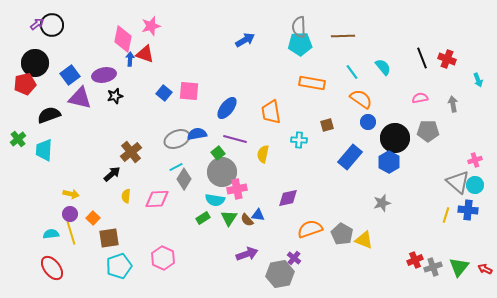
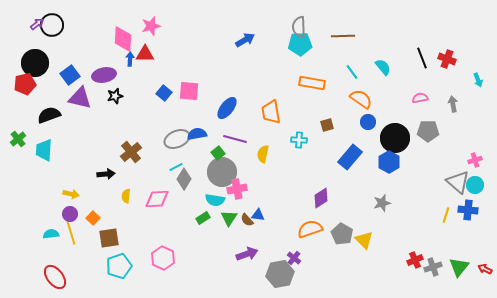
pink diamond at (123, 39): rotated 8 degrees counterclockwise
red triangle at (145, 54): rotated 18 degrees counterclockwise
black arrow at (112, 174): moved 6 px left; rotated 36 degrees clockwise
purple diamond at (288, 198): moved 33 px right; rotated 20 degrees counterclockwise
yellow triangle at (364, 240): rotated 24 degrees clockwise
red ellipse at (52, 268): moved 3 px right, 9 px down
